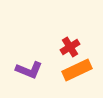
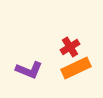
orange rectangle: moved 1 px left, 2 px up
